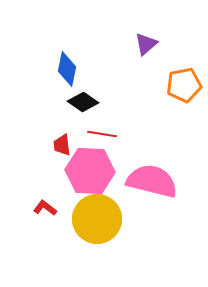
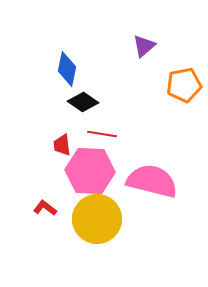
purple triangle: moved 2 px left, 2 px down
